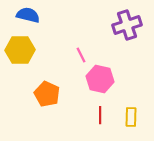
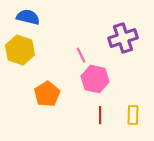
blue semicircle: moved 2 px down
purple cross: moved 4 px left, 13 px down
yellow hexagon: rotated 20 degrees clockwise
pink hexagon: moved 5 px left
orange pentagon: rotated 15 degrees clockwise
yellow rectangle: moved 2 px right, 2 px up
